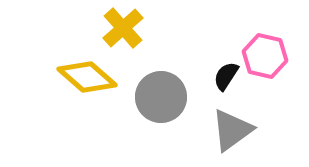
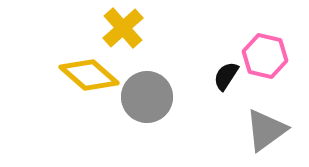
yellow diamond: moved 2 px right, 2 px up
gray circle: moved 14 px left
gray triangle: moved 34 px right
